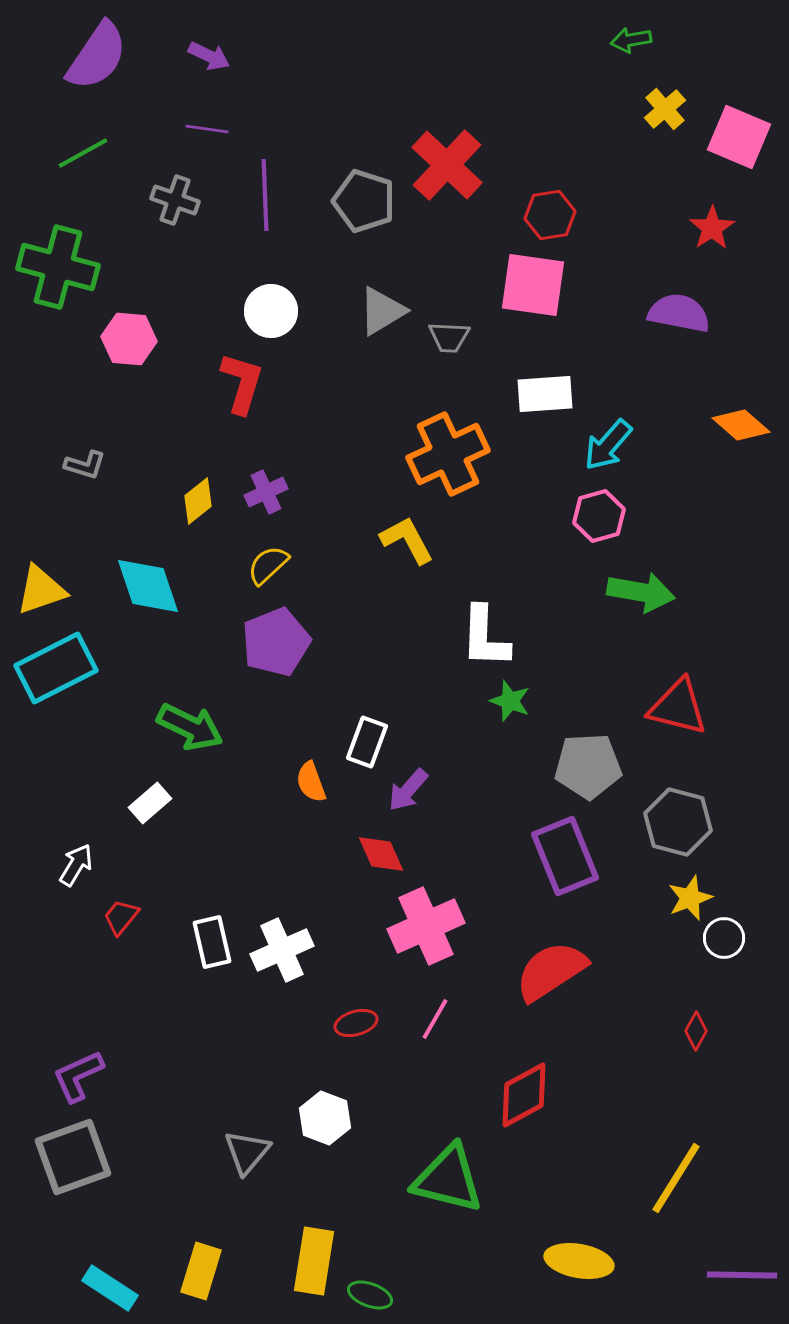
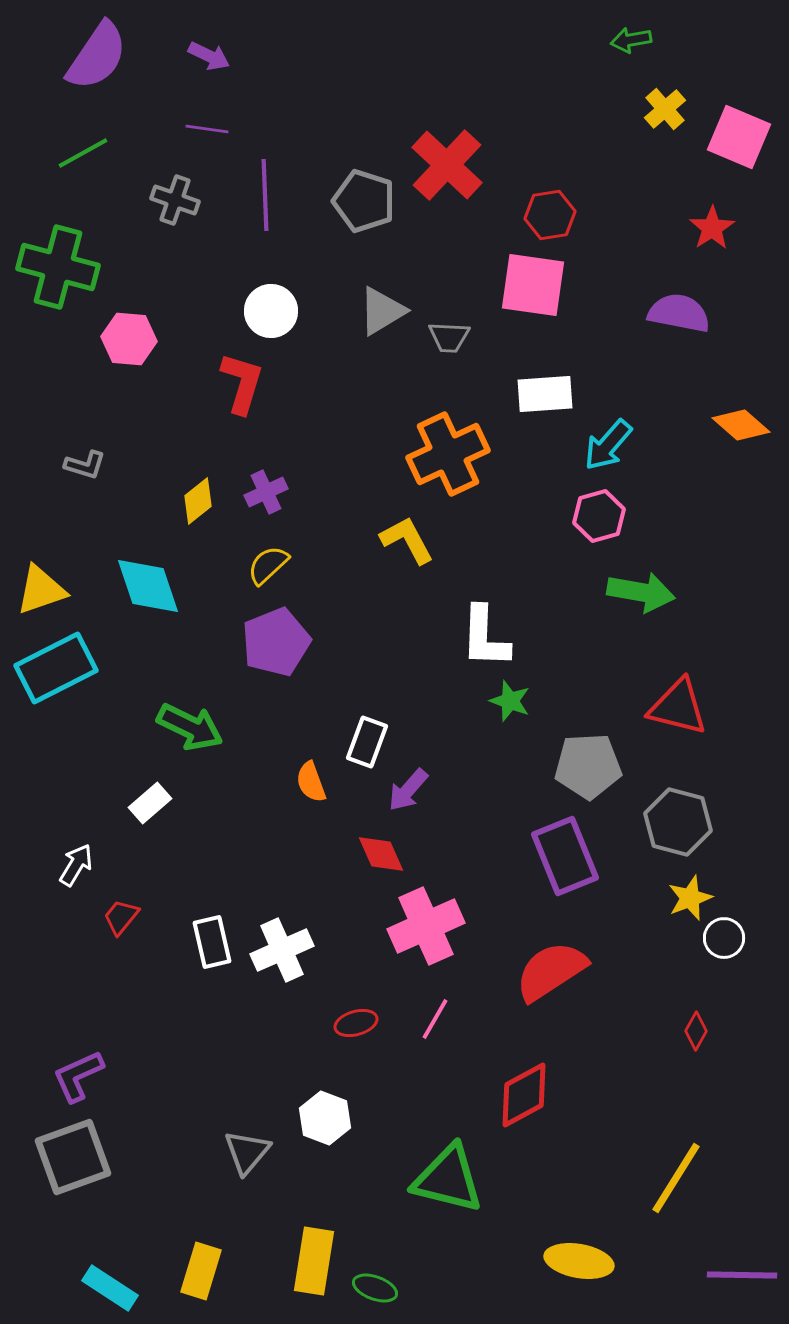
green ellipse at (370, 1295): moved 5 px right, 7 px up
